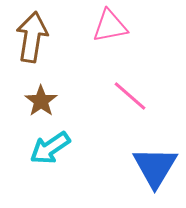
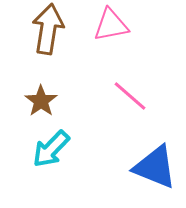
pink triangle: moved 1 px right, 1 px up
brown arrow: moved 16 px right, 8 px up
cyan arrow: moved 1 px right, 1 px down; rotated 12 degrees counterclockwise
blue triangle: rotated 39 degrees counterclockwise
